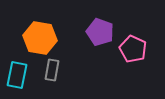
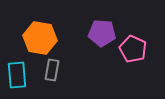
purple pentagon: moved 2 px right, 1 px down; rotated 16 degrees counterclockwise
cyan rectangle: rotated 16 degrees counterclockwise
